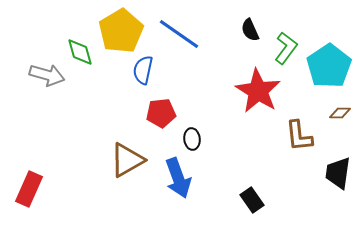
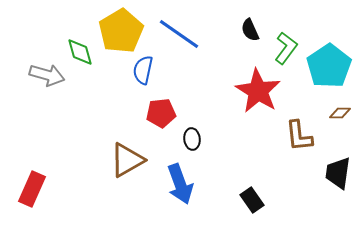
blue arrow: moved 2 px right, 6 px down
red rectangle: moved 3 px right
